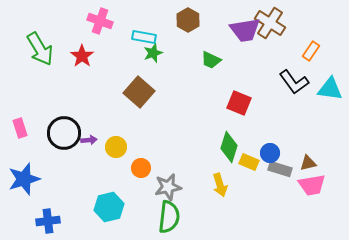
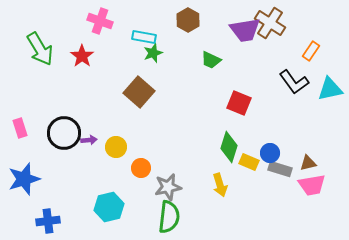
cyan triangle: rotated 20 degrees counterclockwise
